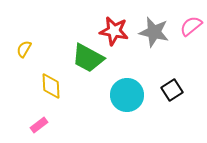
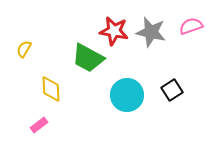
pink semicircle: rotated 20 degrees clockwise
gray star: moved 3 px left
yellow diamond: moved 3 px down
